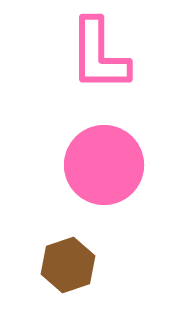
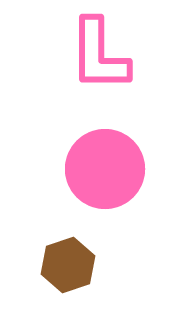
pink circle: moved 1 px right, 4 px down
